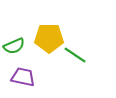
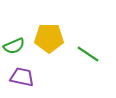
green line: moved 13 px right, 1 px up
purple trapezoid: moved 1 px left
